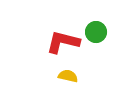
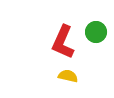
red L-shape: rotated 80 degrees counterclockwise
